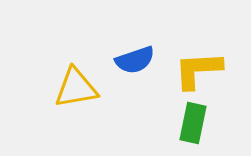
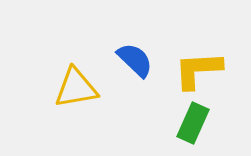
blue semicircle: rotated 117 degrees counterclockwise
green rectangle: rotated 12 degrees clockwise
